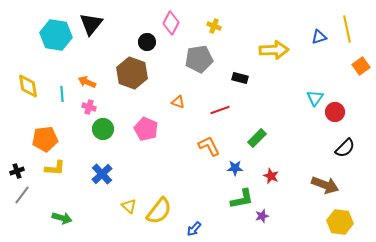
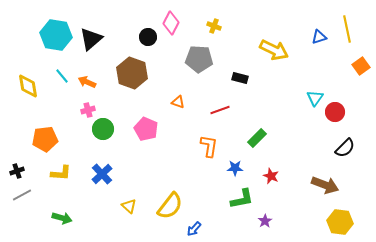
black triangle: moved 15 px down; rotated 10 degrees clockwise
black circle: moved 1 px right, 5 px up
yellow arrow: rotated 28 degrees clockwise
gray pentagon: rotated 12 degrees clockwise
cyan line: moved 18 px up; rotated 35 degrees counterclockwise
pink cross: moved 1 px left, 3 px down; rotated 32 degrees counterclockwise
orange L-shape: rotated 35 degrees clockwise
yellow L-shape: moved 6 px right, 5 px down
gray line: rotated 24 degrees clockwise
yellow semicircle: moved 11 px right, 5 px up
purple star: moved 3 px right, 5 px down; rotated 16 degrees counterclockwise
